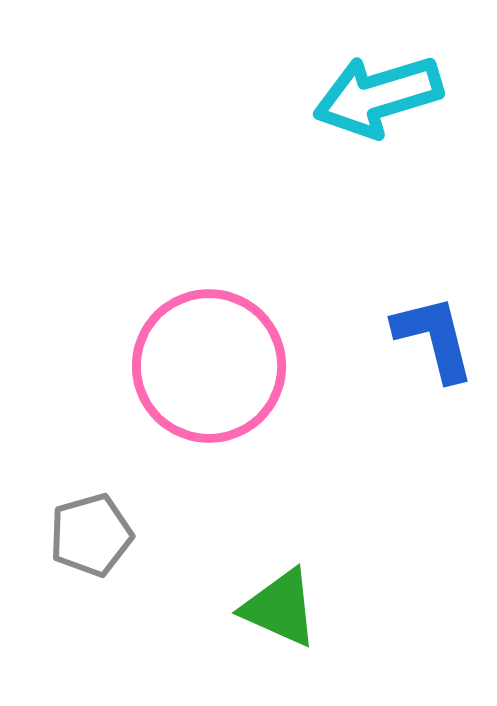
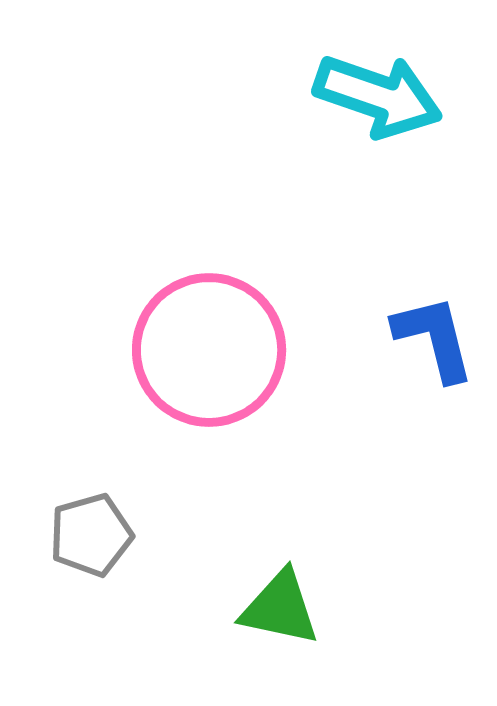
cyan arrow: rotated 144 degrees counterclockwise
pink circle: moved 16 px up
green triangle: rotated 12 degrees counterclockwise
